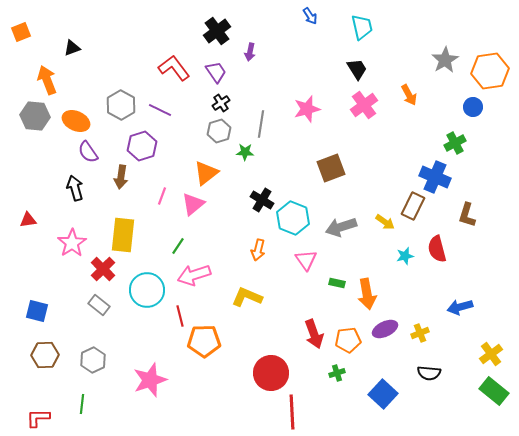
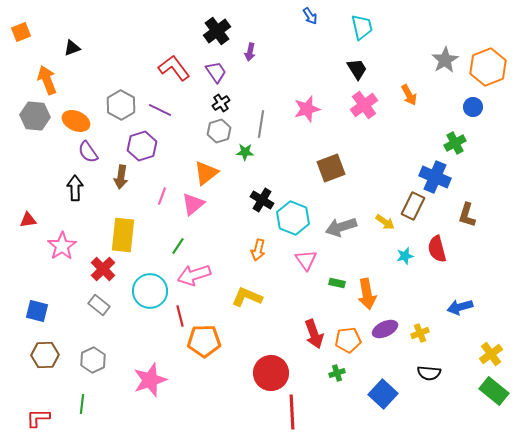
orange hexagon at (490, 71): moved 2 px left, 4 px up; rotated 12 degrees counterclockwise
black arrow at (75, 188): rotated 15 degrees clockwise
pink star at (72, 243): moved 10 px left, 3 px down
cyan circle at (147, 290): moved 3 px right, 1 px down
